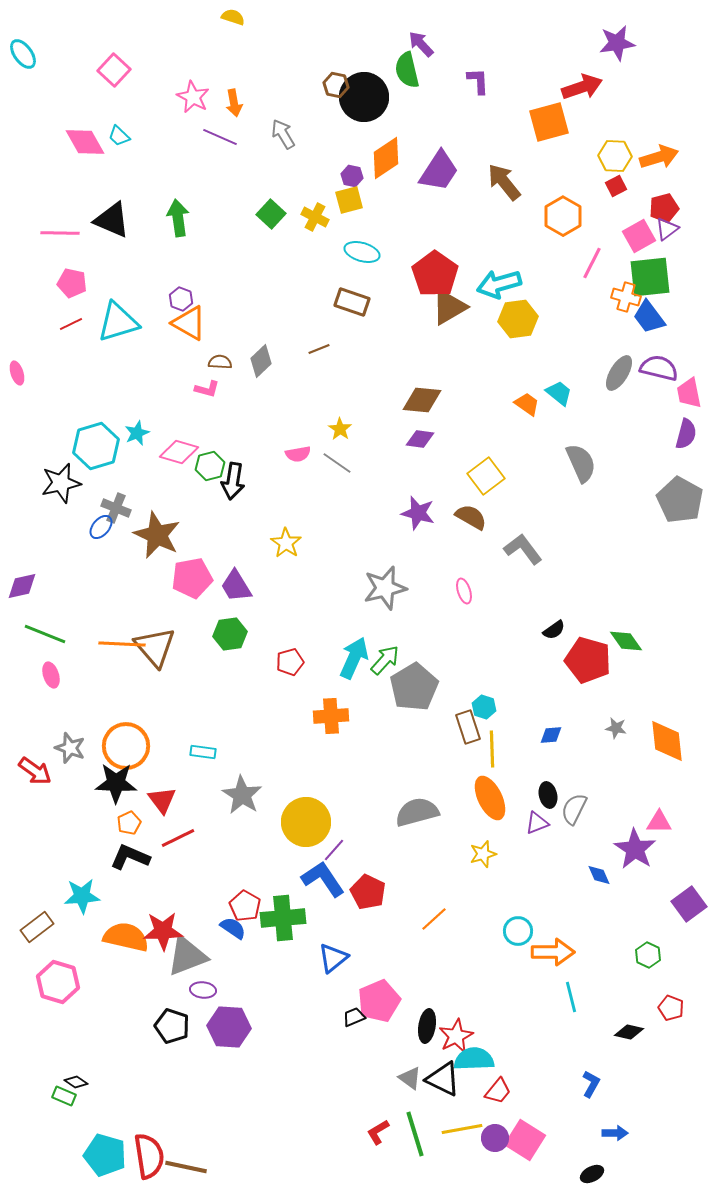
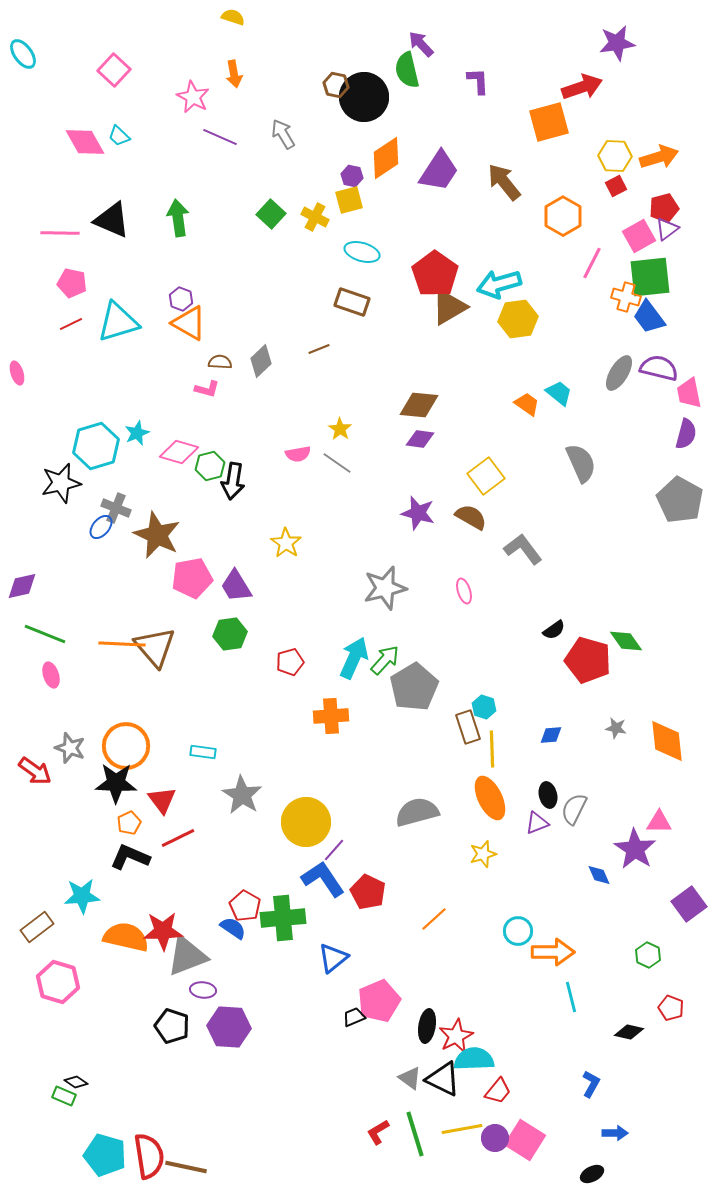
orange arrow at (234, 103): moved 29 px up
brown diamond at (422, 400): moved 3 px left, 5 px down
